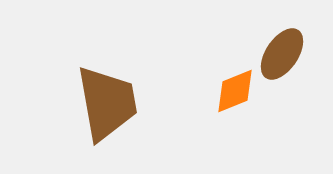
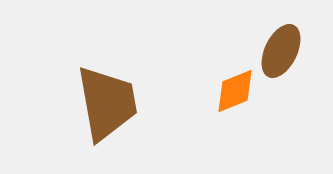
brown ellipse: moved 1 px left, 3 px up; rotated 8 degrees counterclockwise
